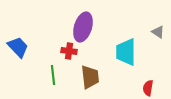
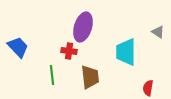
green line: moved 1 px left
